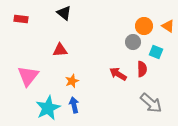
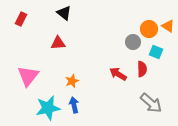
red rectangle: rotated 72 degrees counterclockwise
orange circle: moved 5 px right, 3 px down
red triangle: moved 2 px left, 7 px up
cyan star: rotated 15 degrees clockwise
